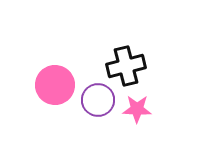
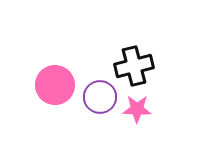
black cross: moved 8 px right
purple circle: moved 2 px right, 3 px up
